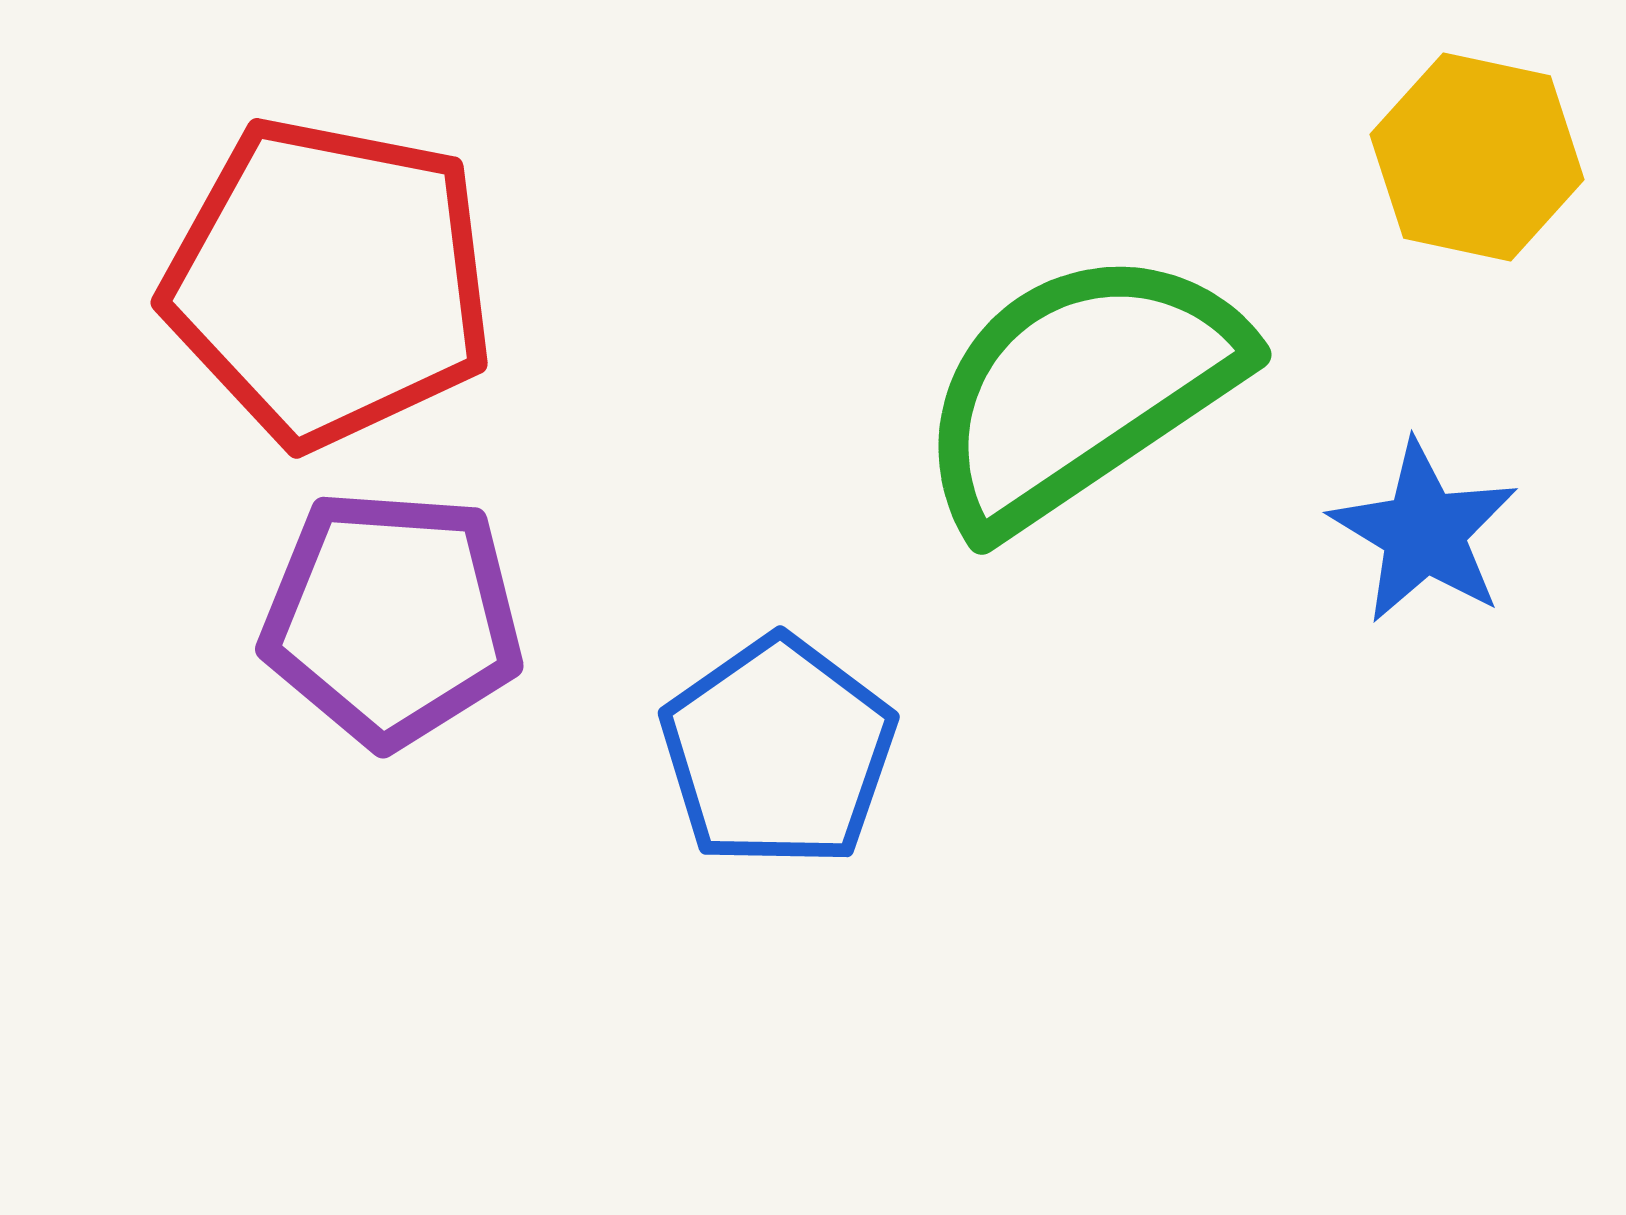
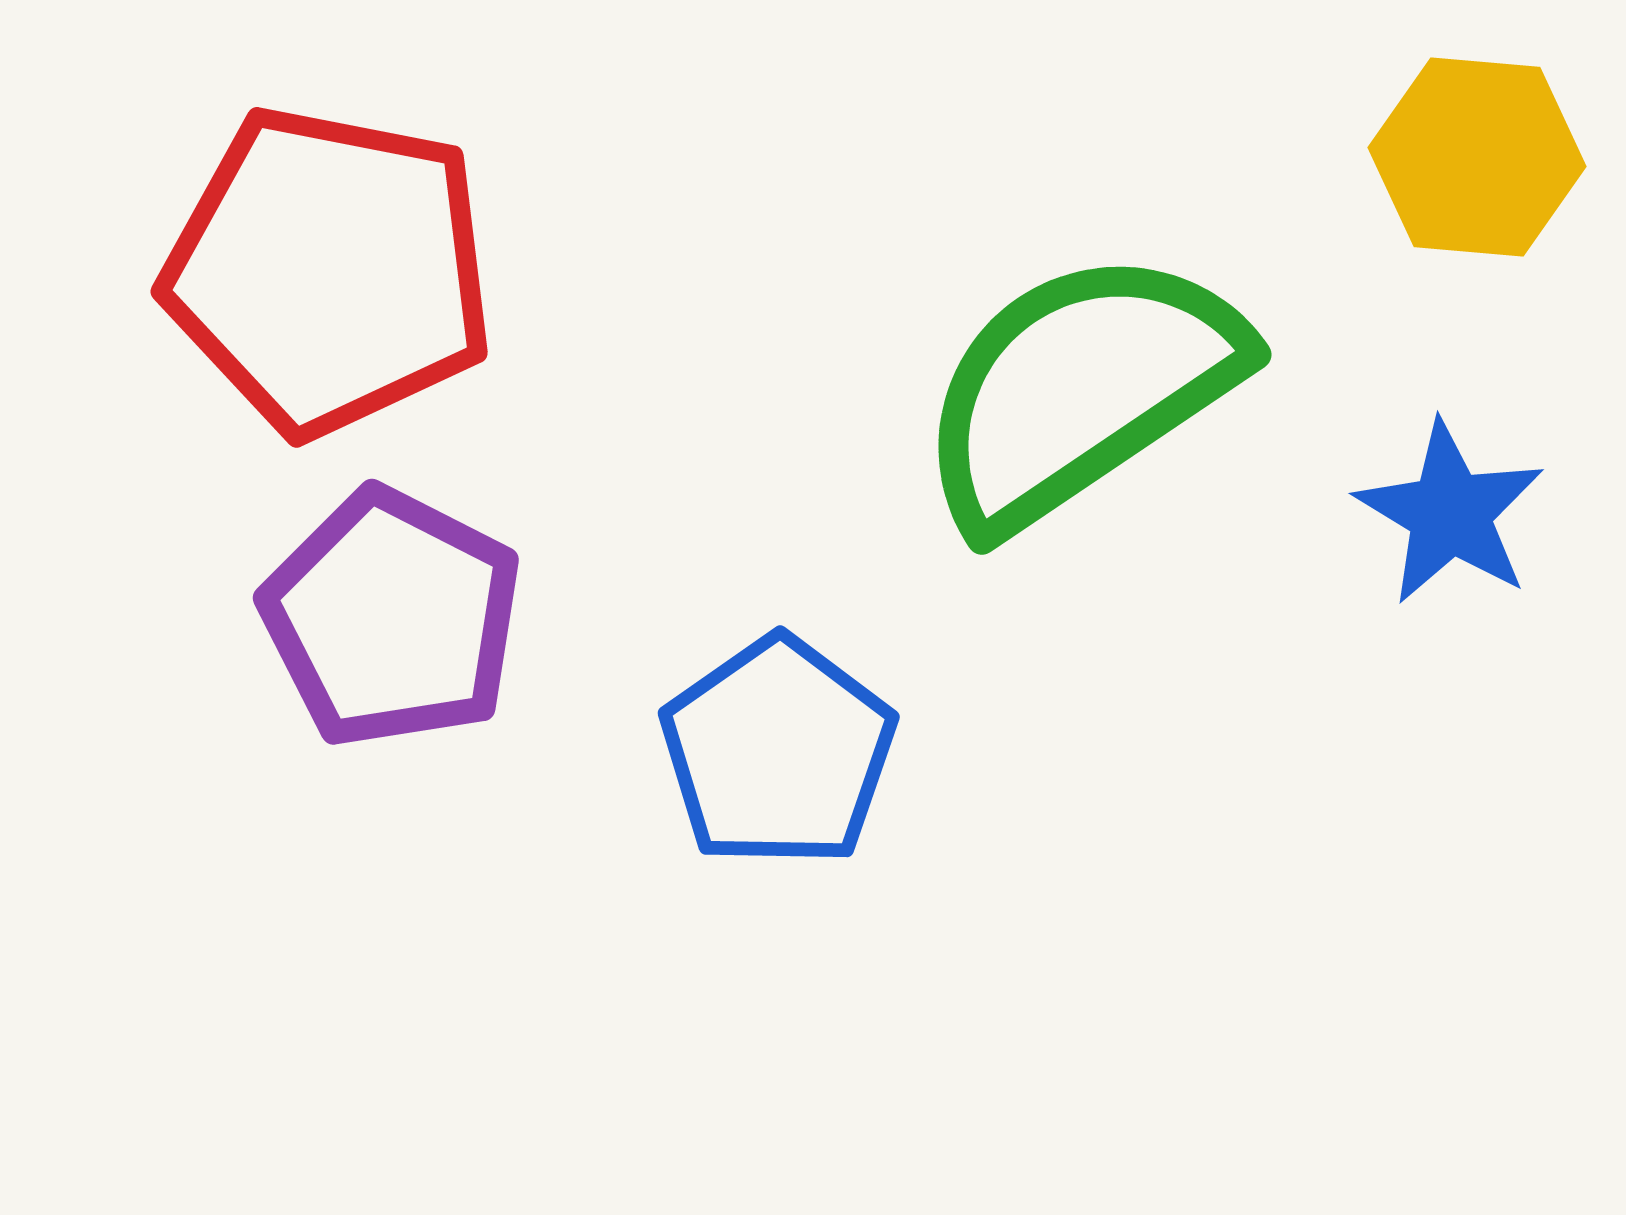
yellow hexagon: rotated 7 degrees counterclockwise
red pentagon: moved 11 px up
blue star: moved 26 px right, 19 px up
purple pentagon: rotated 23 degrees clockwise
